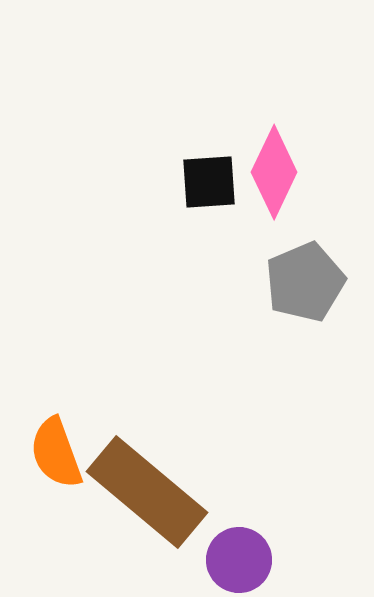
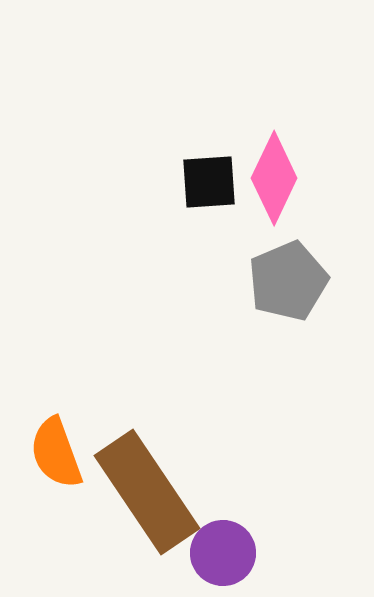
pink diamond: moved 6 px down
gray pentagon: moved 17 px left, 1 px up
brown rectangle: rotated 16 degrees clockwise
purple circle: moved 16 px left, 7 px up
